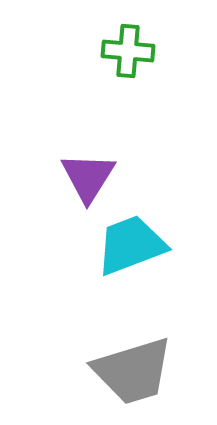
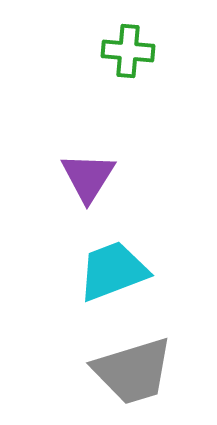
cyan trapezoid: moved 18 px left, 26 px down
